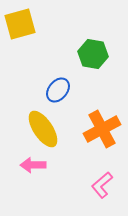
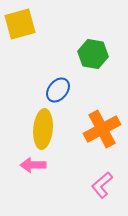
yellow ellipse: rotated 39 degrees clockwise
